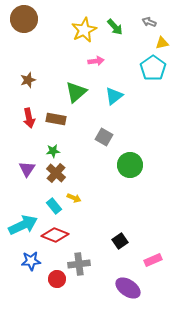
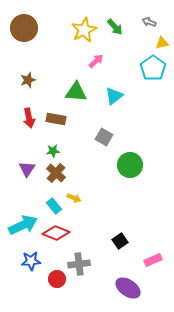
brown circle: moved 9 px down
pink arrow: rotated 35 degrees counterclockwise
green triangle: rotated 45 degrees clockwise
red diamond: moved 1 px right, 2 px up
